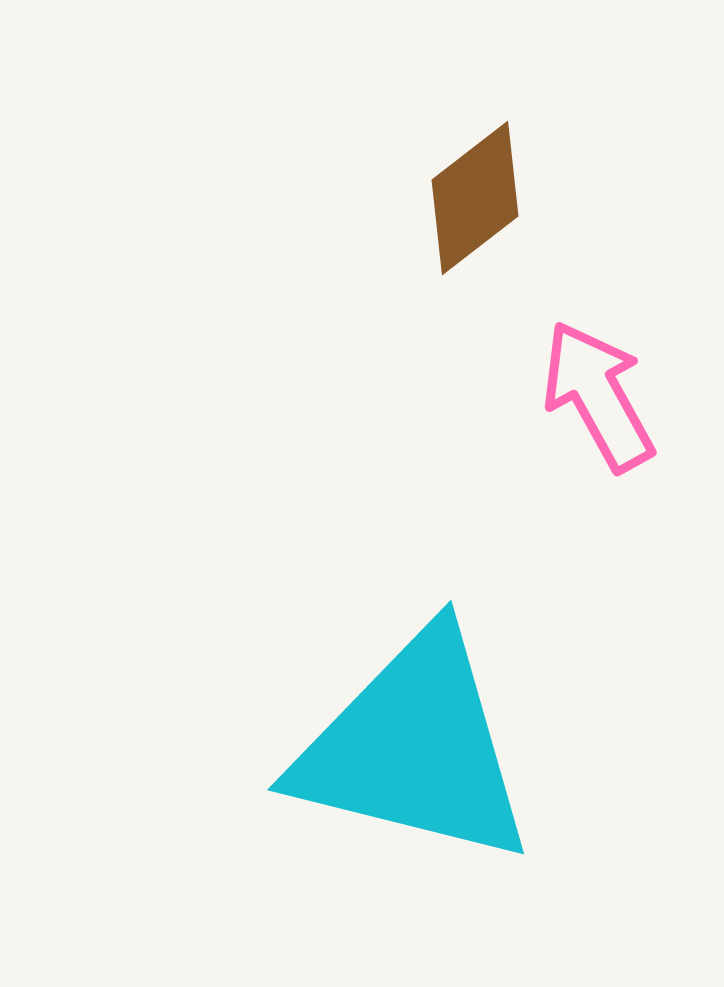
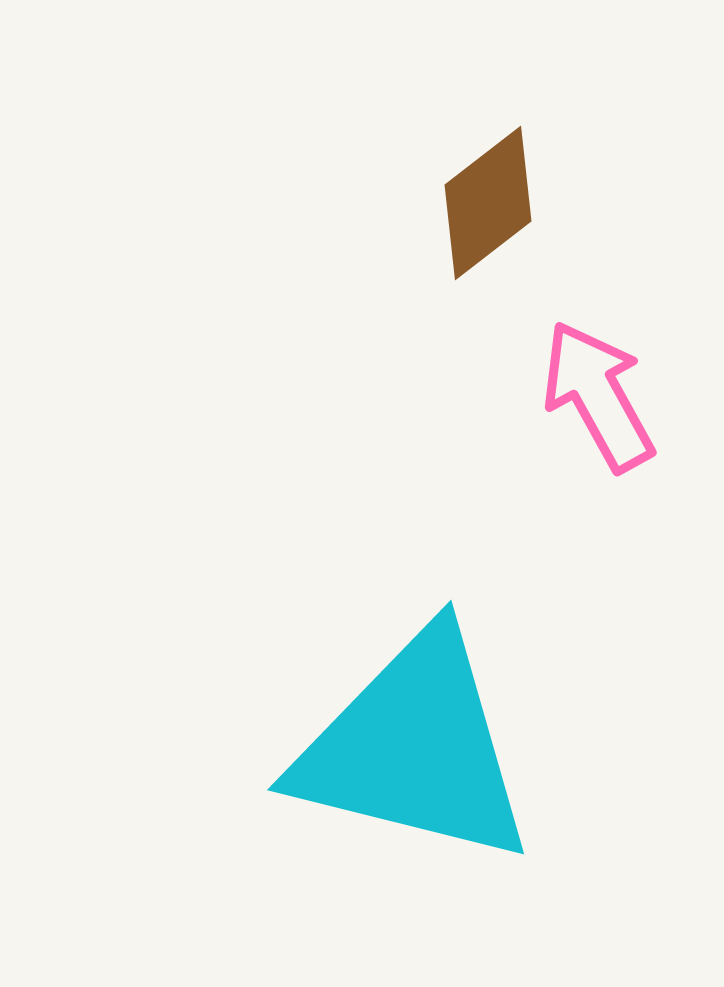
brown diamond: moved 13 px right, 5 px down
